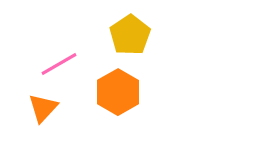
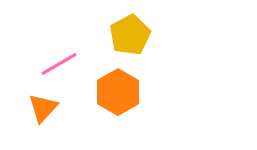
yellow pentagon: rotated 6 degrees clockwise
